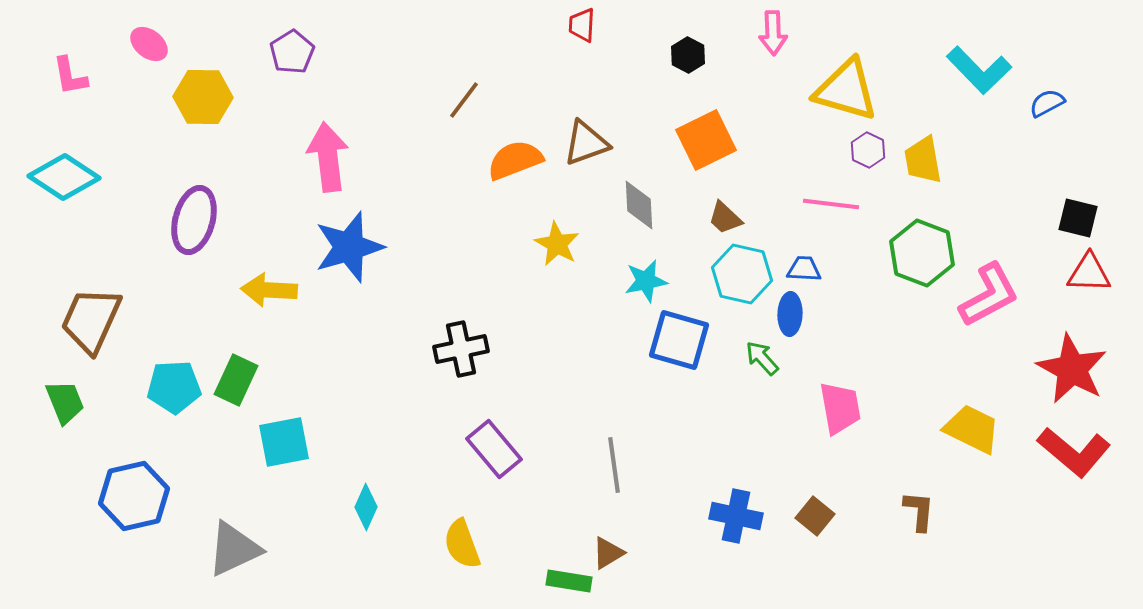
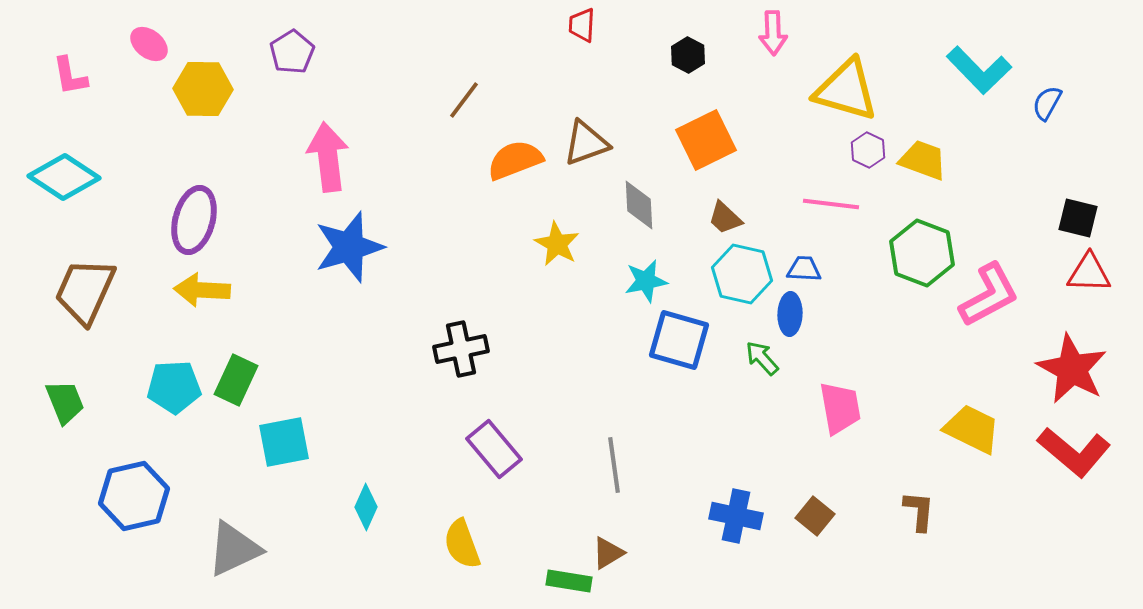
yellow hexagon at (203, 97): moved 8 px up
blue semicircle at (1047, 103): rotated 33 degrees counterclockwise
yellow trapezoid at (923, 160): rotated 120 degrees clockwise
yellow arrow at (269, 290): moved 67 px left
brown trapezoid at (91, 320): moved 6 px left, 29 px up
